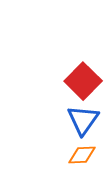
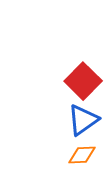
blue triangle: rotated 20 degrees clockwise
